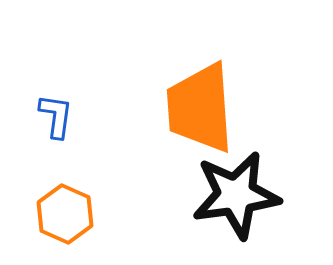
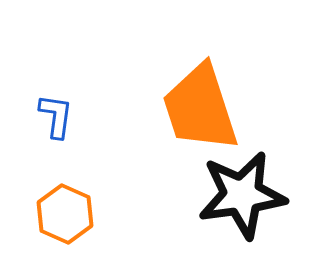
orange trapezoid: rotated 14 degrees counterclockwise
black star: moved 6 px right
